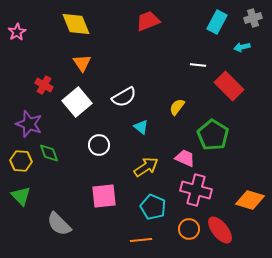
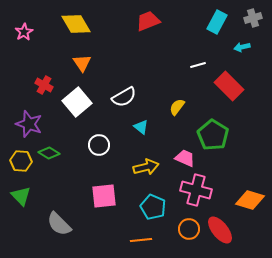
yellow diamond: rotated 8 degrees counterclockwise
pink star: moved 7 px right
white line: rotated 21 degrees counterclockwise
green diamond: rotated 40 degrees counterclockwise
yellow arrow: rotated 20 degrees clockwise
